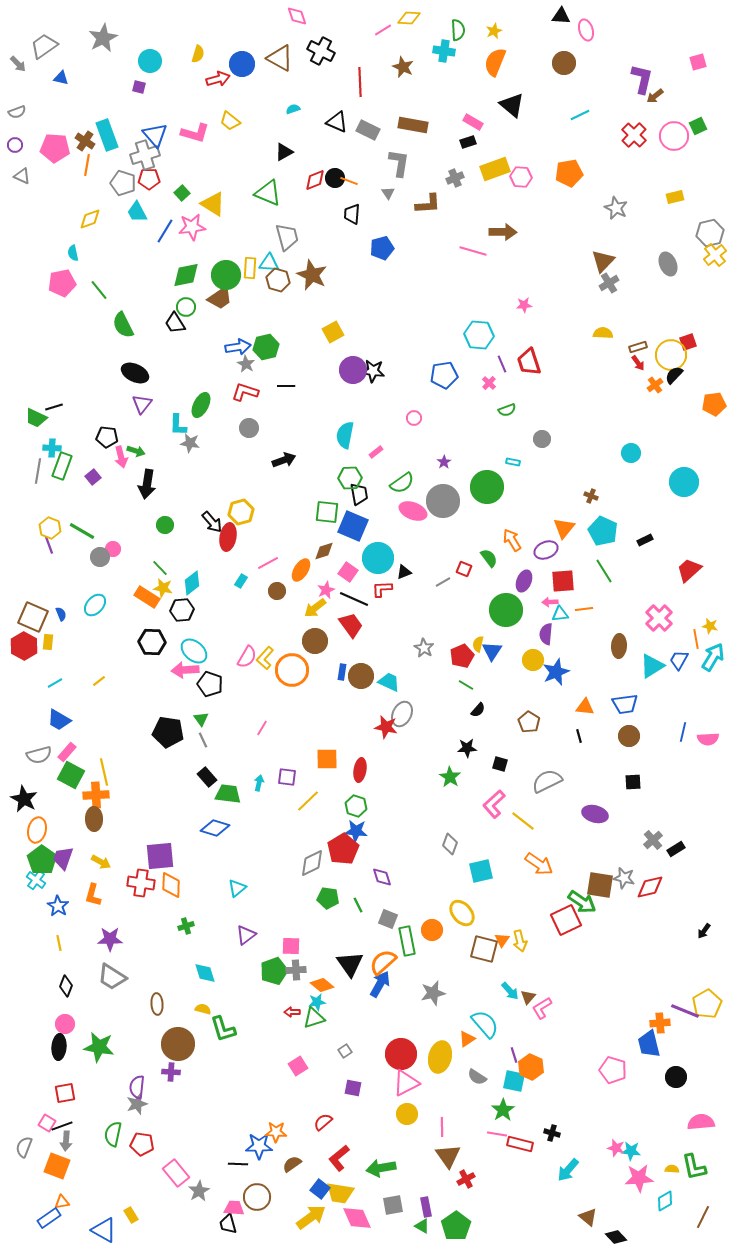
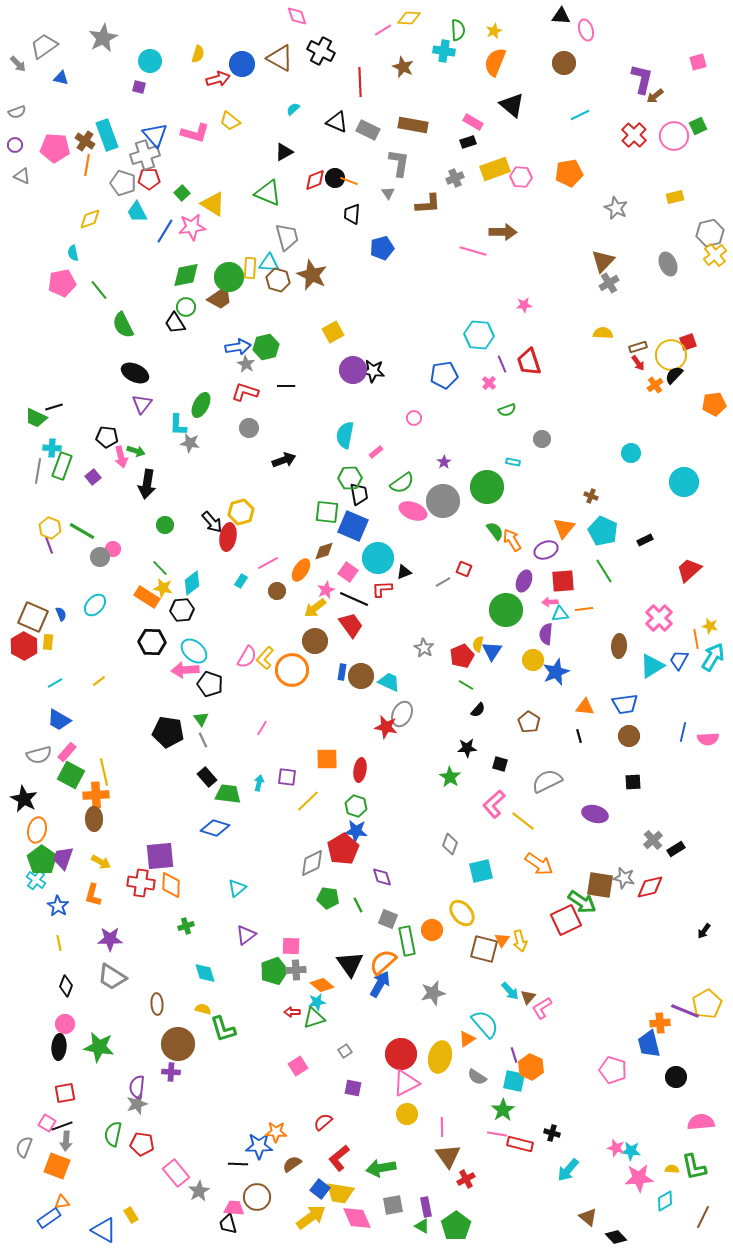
cyan semicircle at (293, 109): rotated 24 degrees counterclockwise
green circle at (226, 275): moved 3 px right, 2 px down
green semicircle at (489, 558): moved 6 px right, 27 px up
